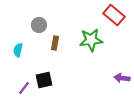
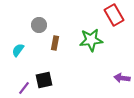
red rectangle: rotated 20 degrees clockwise
cyan semicircle: rotated 24 degrees clockwise
